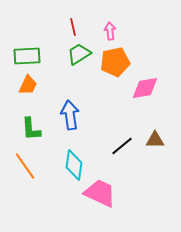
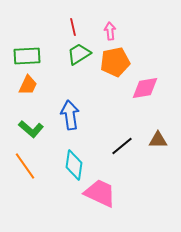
green L-shape: rotated 45 degrees counterclockwise
brown triangle: moved 3 px right
